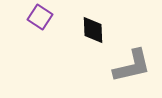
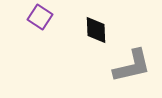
black diamond: moved 3 px right
